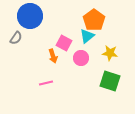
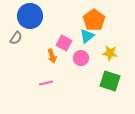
orange arrow: moved 1 px left
